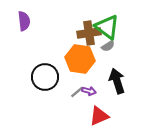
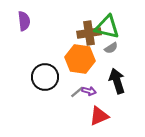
green triangle: rotated 24 degrees counterclockwise
gray semicircle: moved 3 px right, 2 px down
